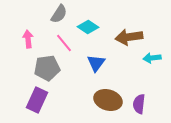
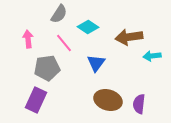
cyan arrow: moved 2 px up
purple rectangle: moved 1 px left
